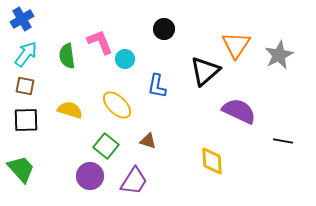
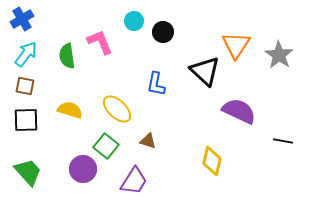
black circle: moved 1 px left, 3 px down
gray star: rotated 12 degrees counterclockwise
cyan circle: moved 9 px right, 38 px up
black triangle: rotated 36 degrees counterclockwise
blue L-shape: moved 1 px left, 2 px up
yellow ellipse: moved 4 px down
yellow diamond: rotated 16 degrees clockwise
green trapezoid: moved 7 px right, 3 px down
purple circle: moved 7 px left, 7 px up
